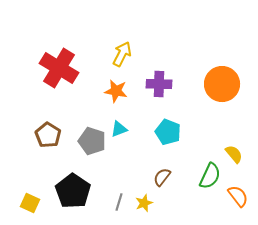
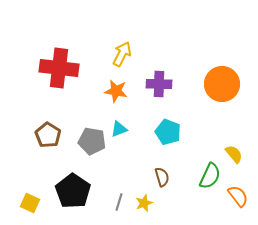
red cross: rotated 24 degrees counterclockwise
gray pentagon: rotated 8 degrees counterclockwise
brown semicircle: rotated 126 degrees clockwise
